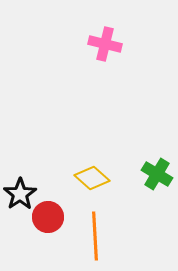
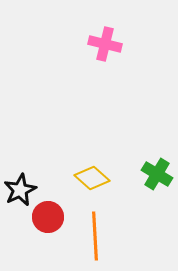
black star: moved 4 px up; rotated 8 degrees clockwise
